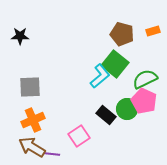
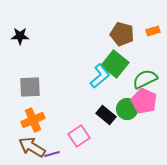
purple line: rotated 21 degrees counterclockwise
